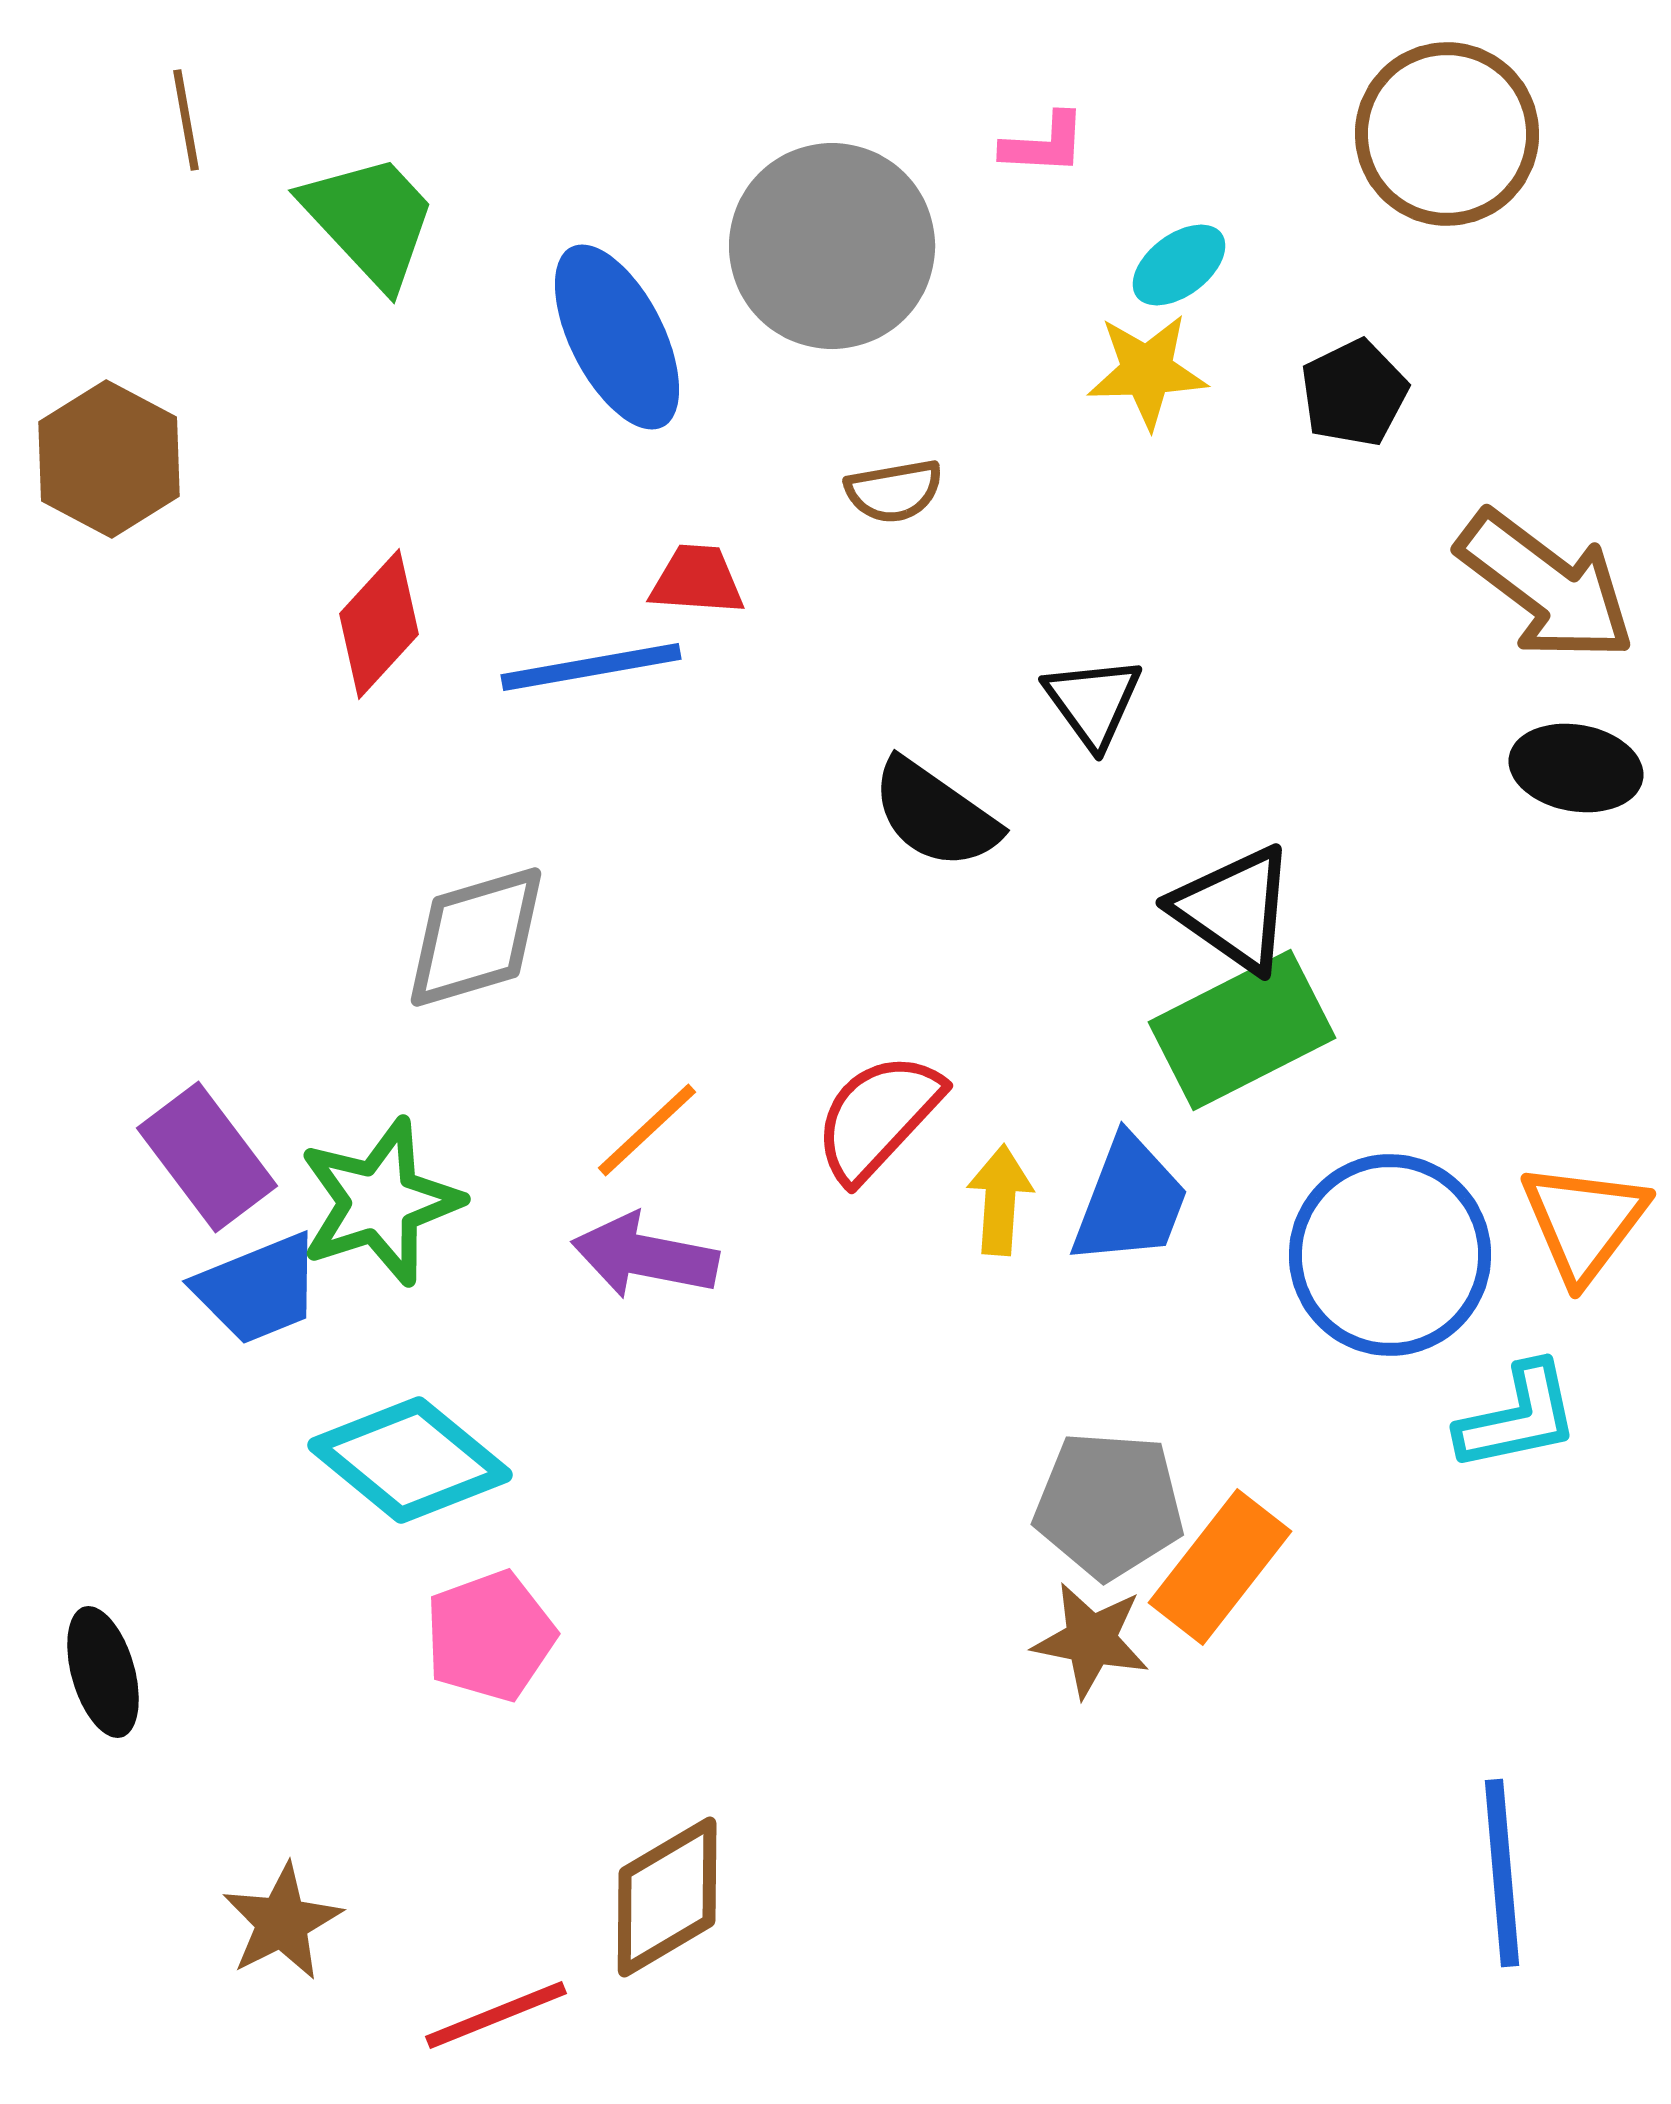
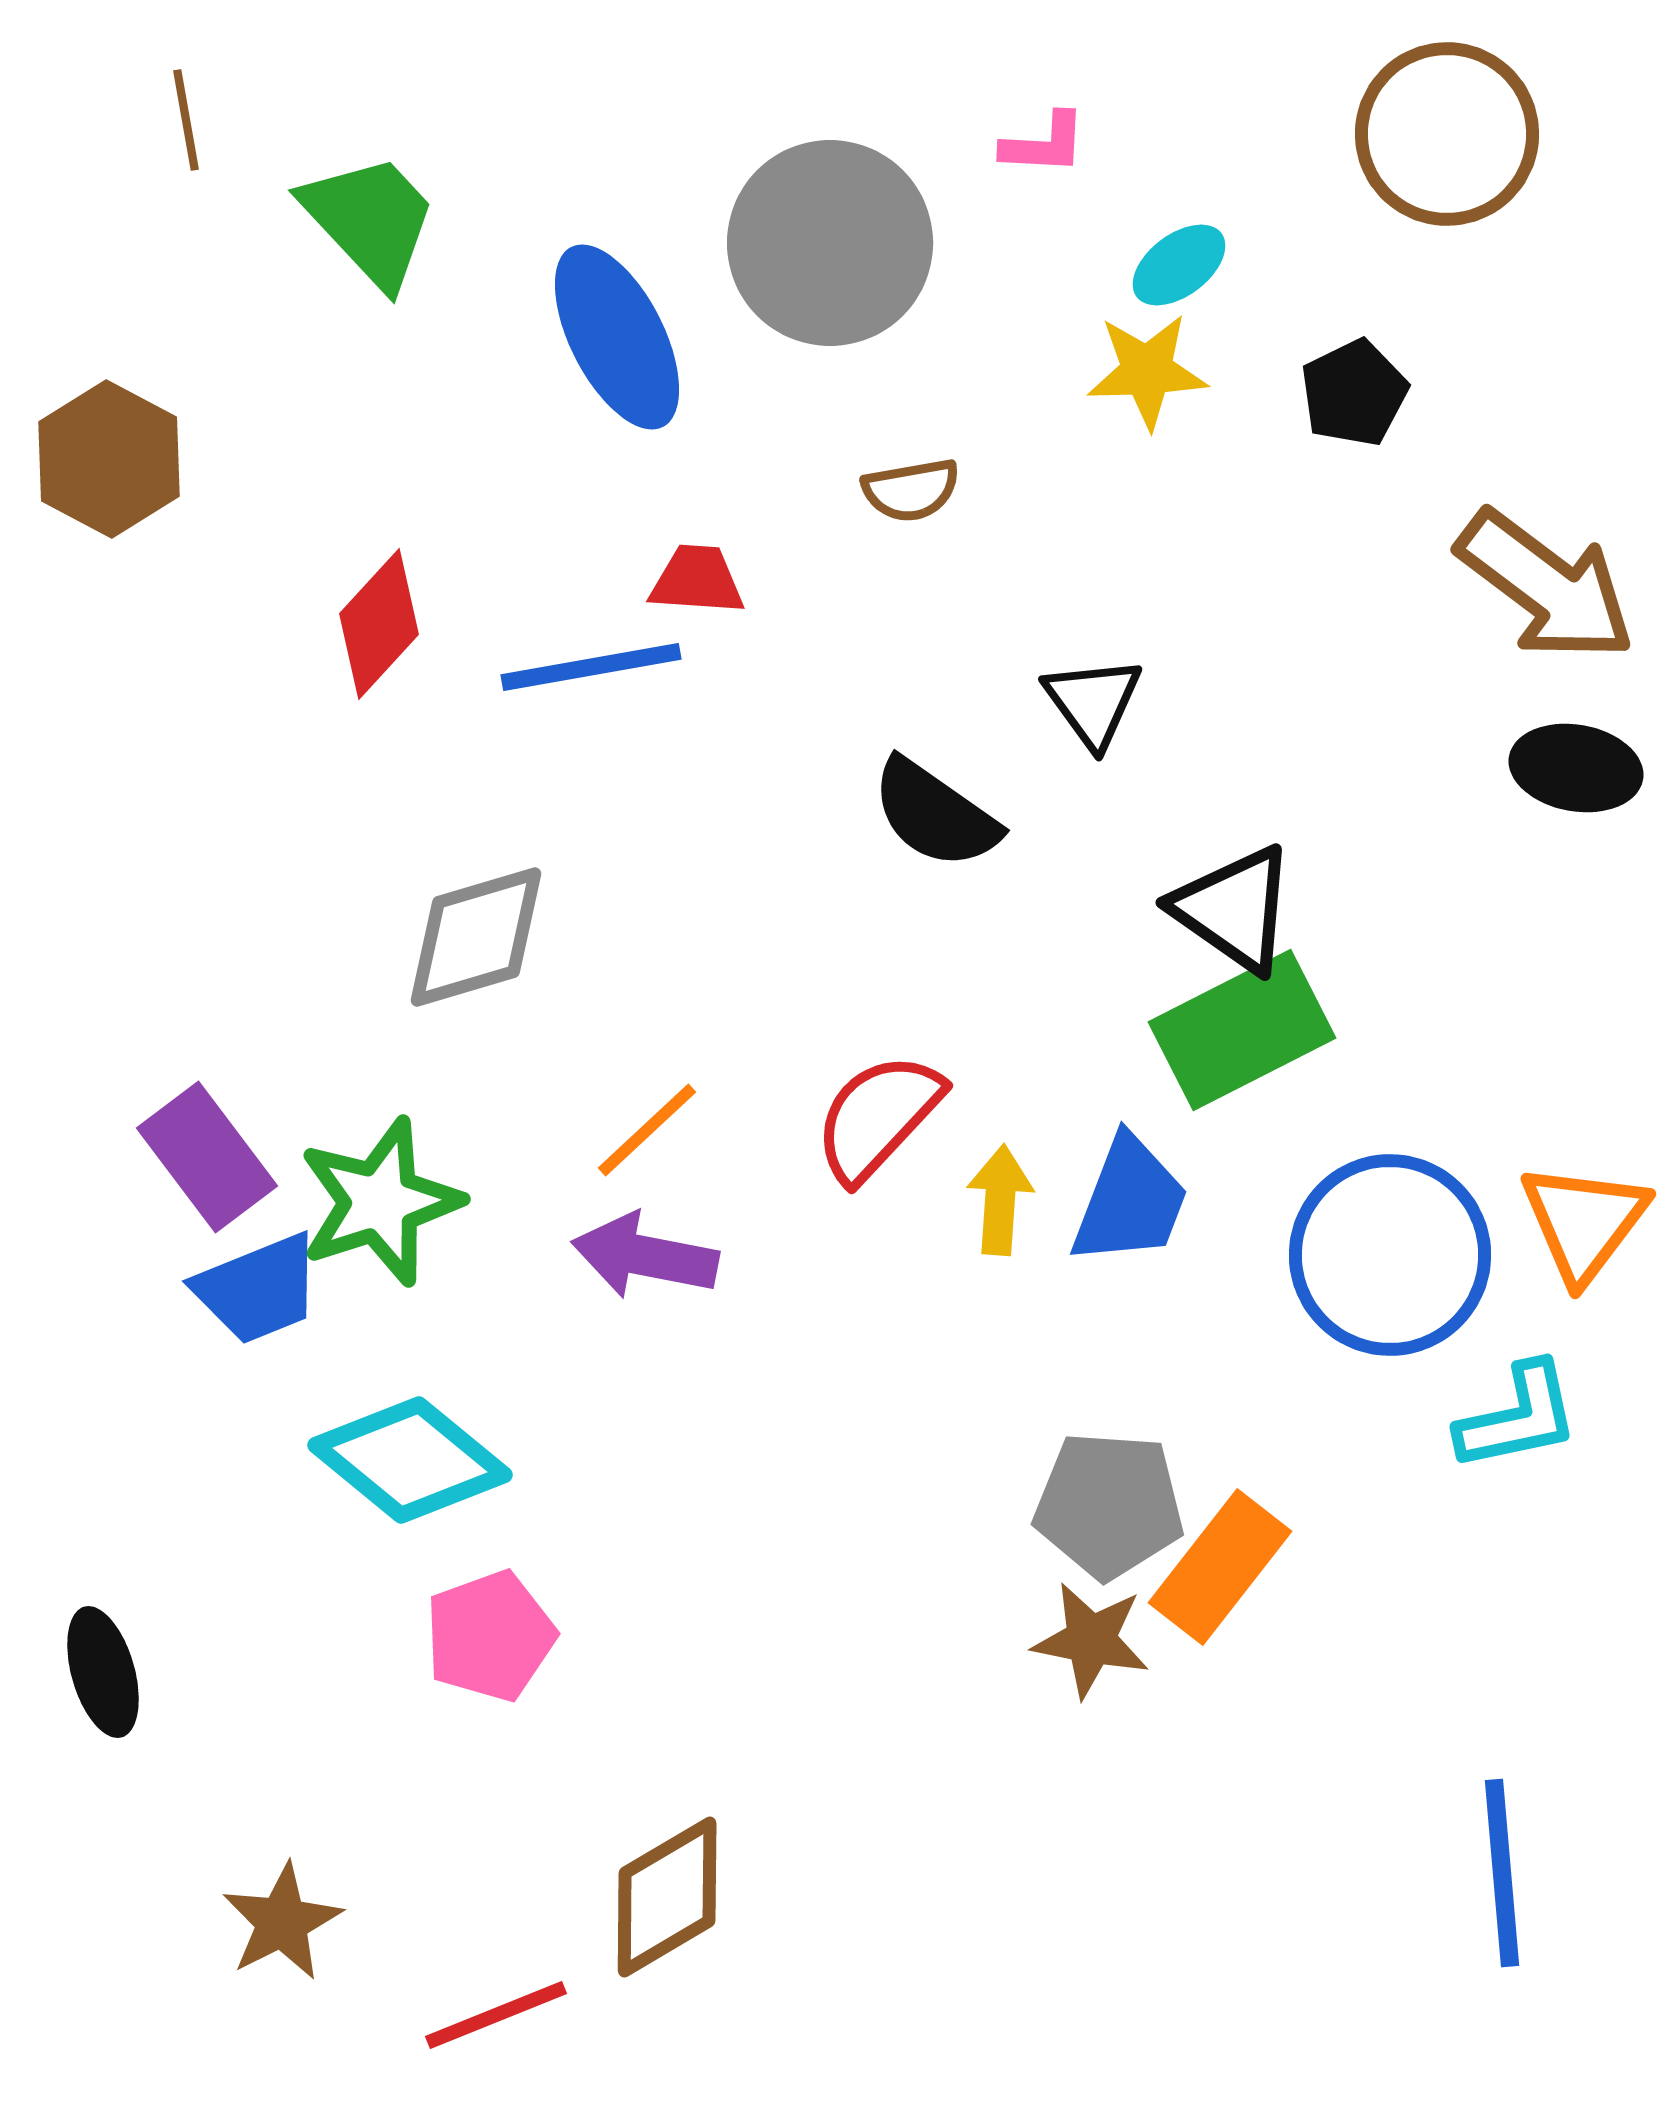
gray circle at (832, 246): moved 2 px left, 3 px up
brown semicircle at (894, 491): moved 17 px right, 1 px up
